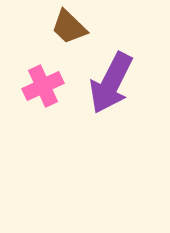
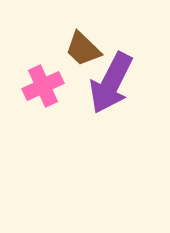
brown trapezoid: moved 14 px right, 22 px down
